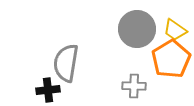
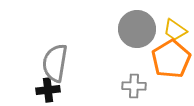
gray semicircle: moved 11 px left
